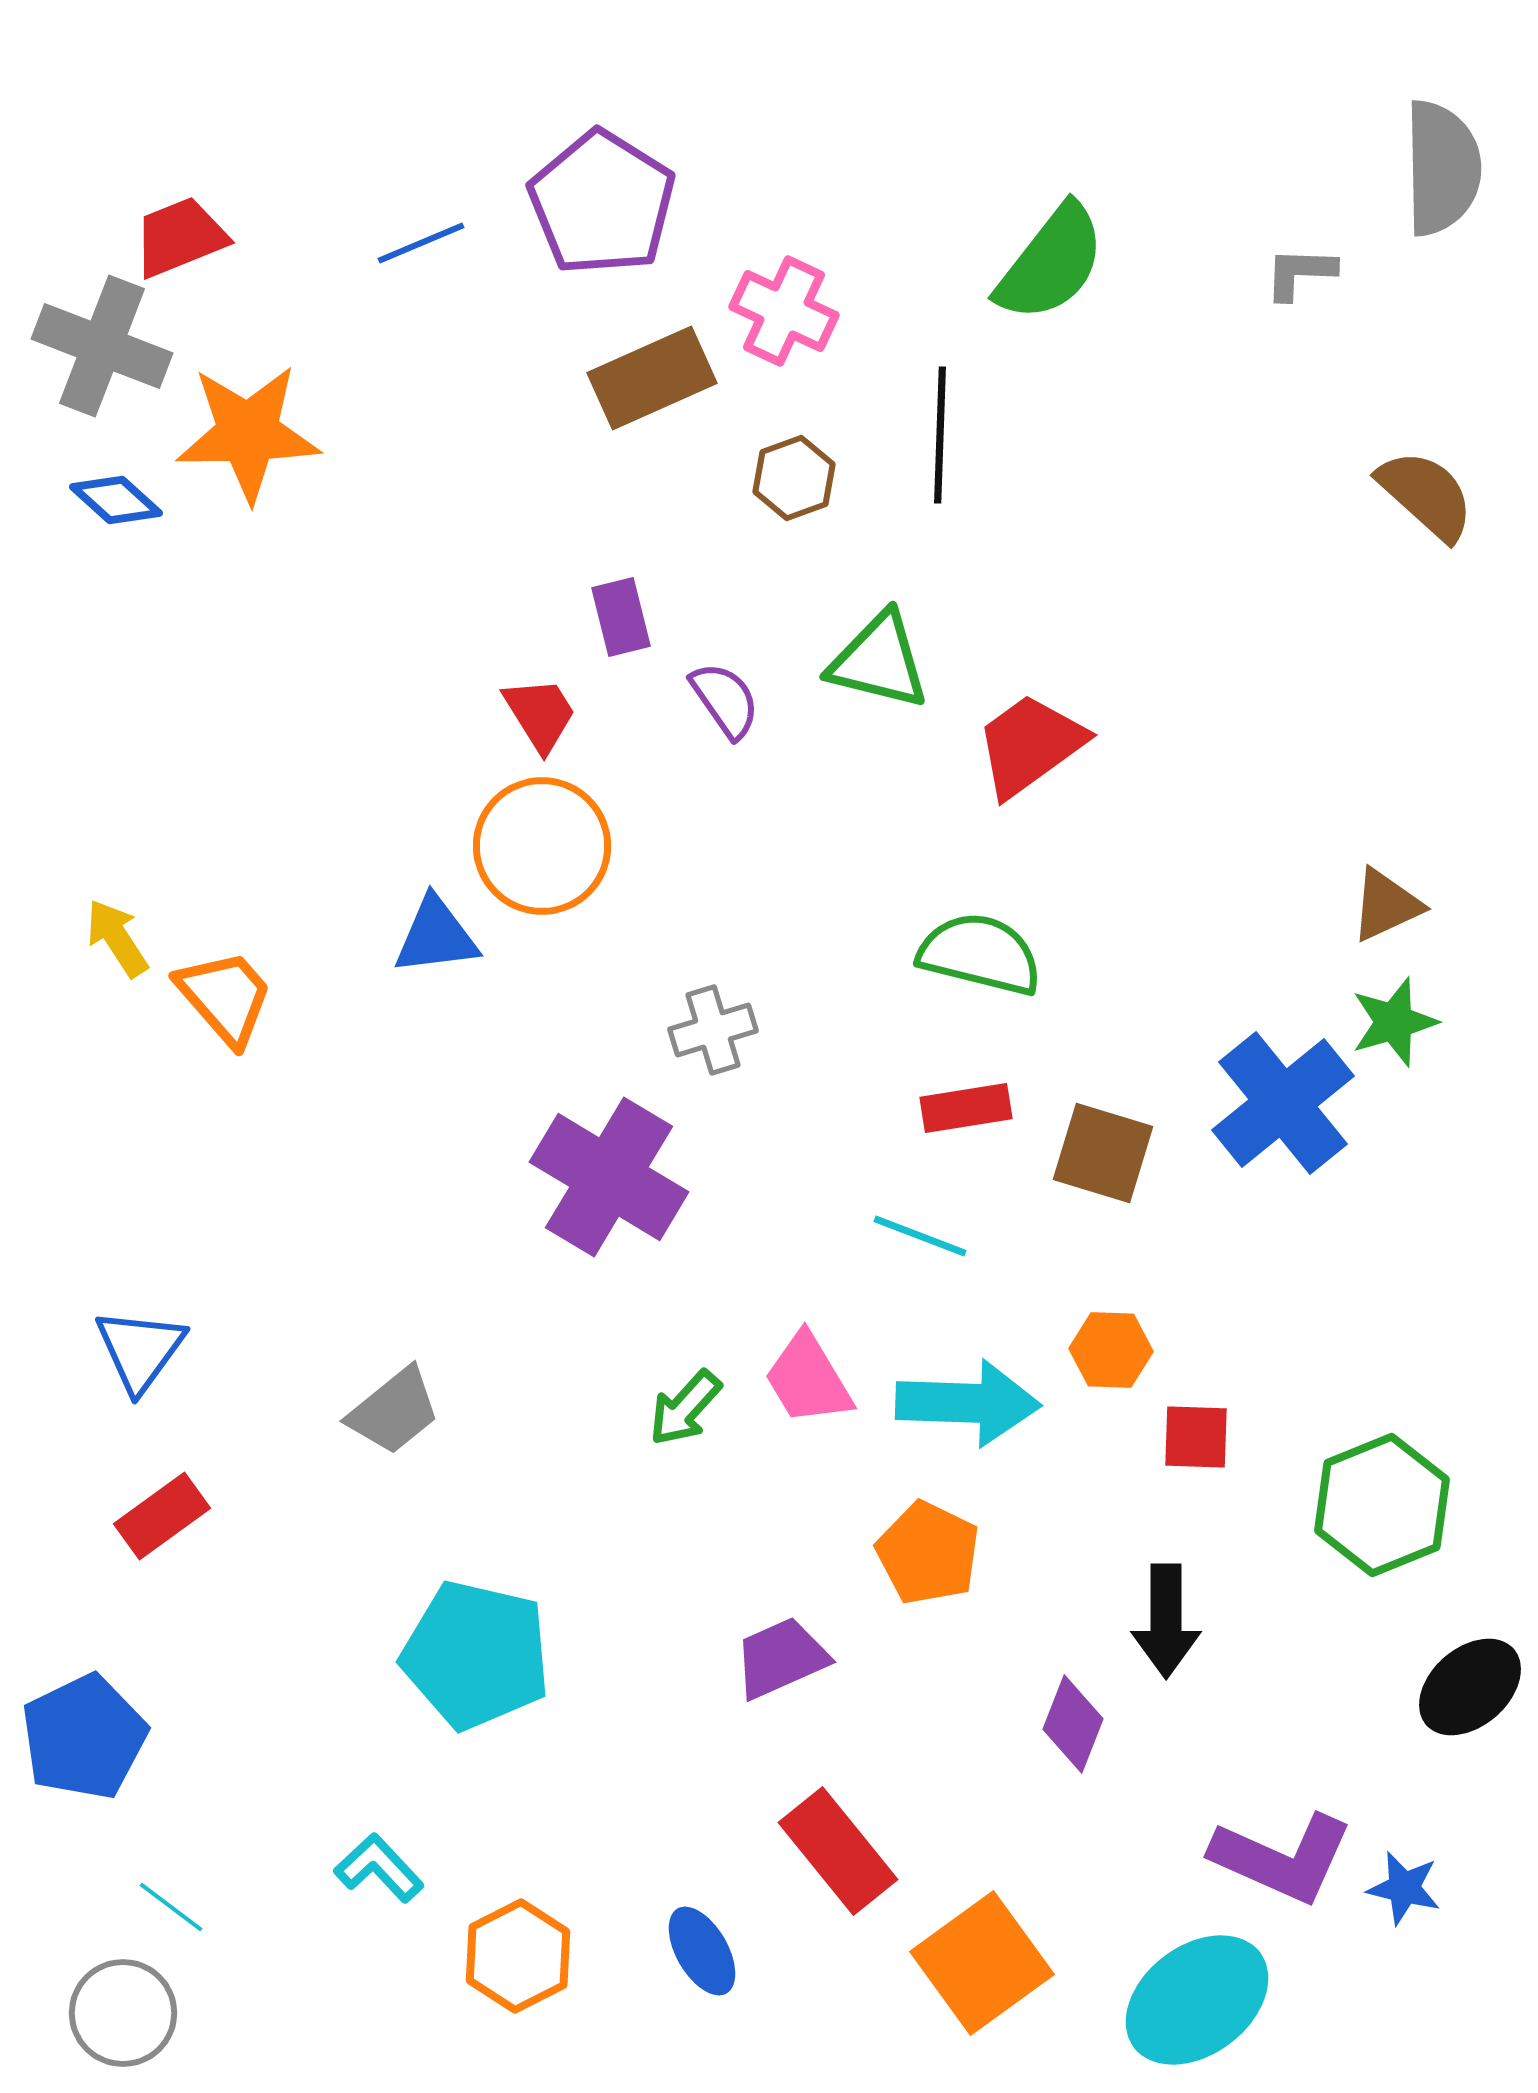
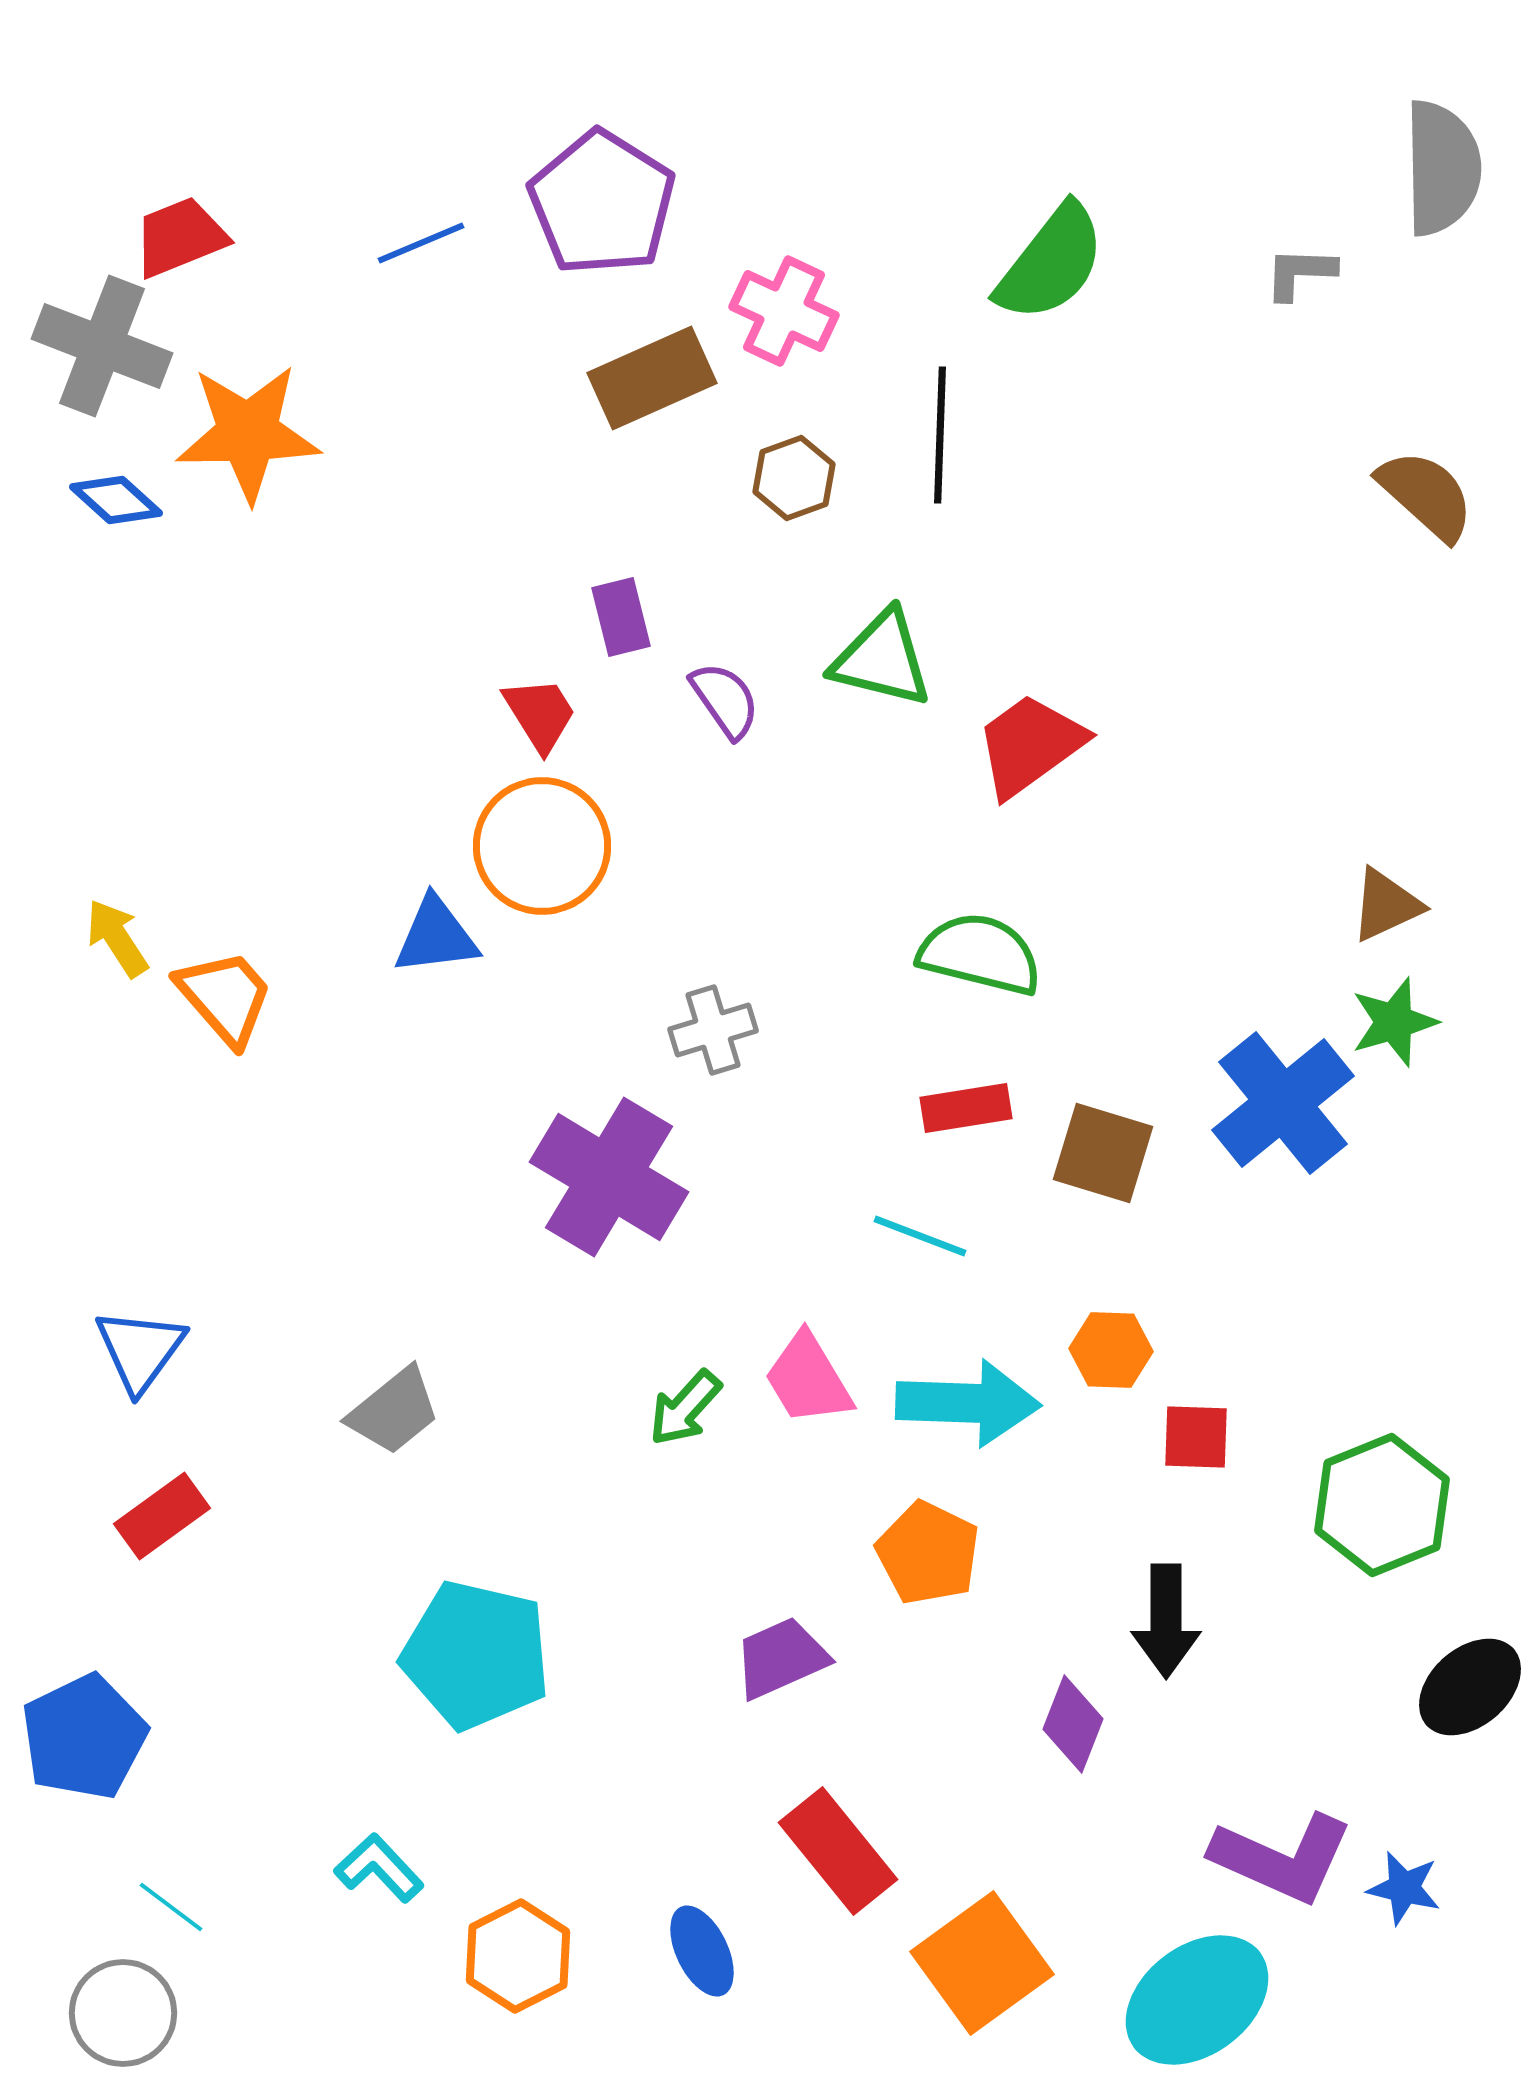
green triangle at (879, 661): moved 3 px right, 2 px up
blue ellipse at (702, 1951): rotated 4 degrees clockwise
